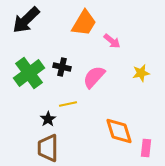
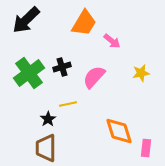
black cross: rotated 30 degrees counterclockwise
brown trapezoid: moved 2 px left
